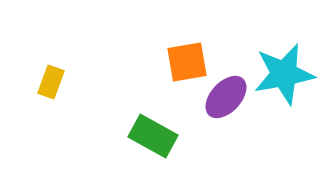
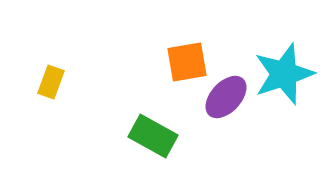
cyan star: rotated 8 degrees counterclockwise
